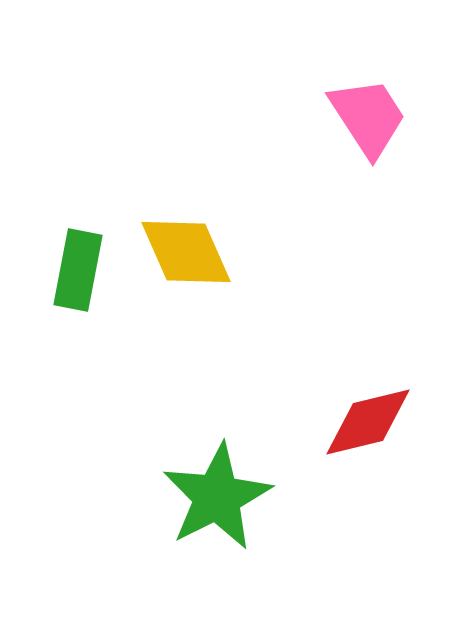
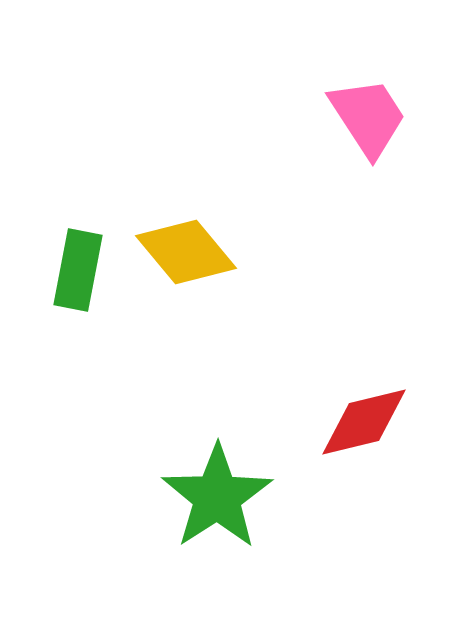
yellow diamond: rotated 16 degrees counterclockwise
red diamond: moved 4 px left
green star: rotated 6 degrees counterclockwise
